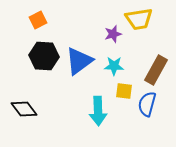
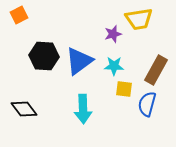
orange square: moved 19 px left, 5 px up
yellow square: moved 2 px up
cyan arrow: moved 15 px left, 2 px up
